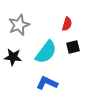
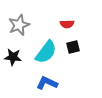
red semicircle: rotated 72 degrees clockwise
